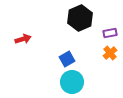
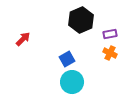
black hexagon: moved 1 px right, 2 px down
purple rectangle: moved 1 px down
red arrow: rotated 28 degrees counterclockwise
orange cross: rotated 24 degrees counterclockwise
